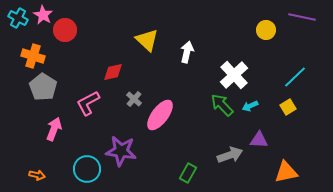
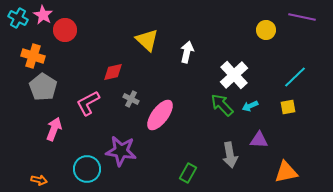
gray cross: moved 3 px left; rotated 14 degrees counterclockwise
yellow square: rotated 21 degrees clockwise
gray arrow: rotated 100 degrees clockwise
orange arrow: moved 2 px right, 5 px down
